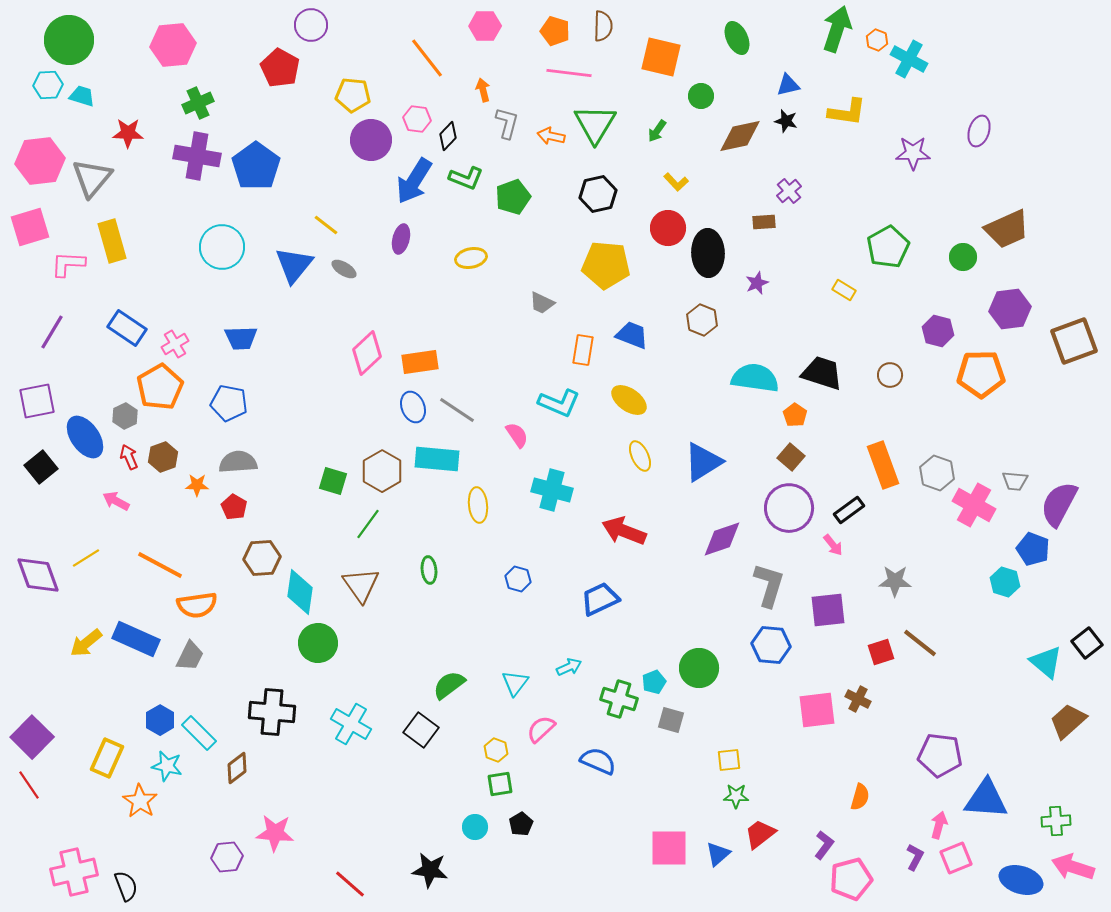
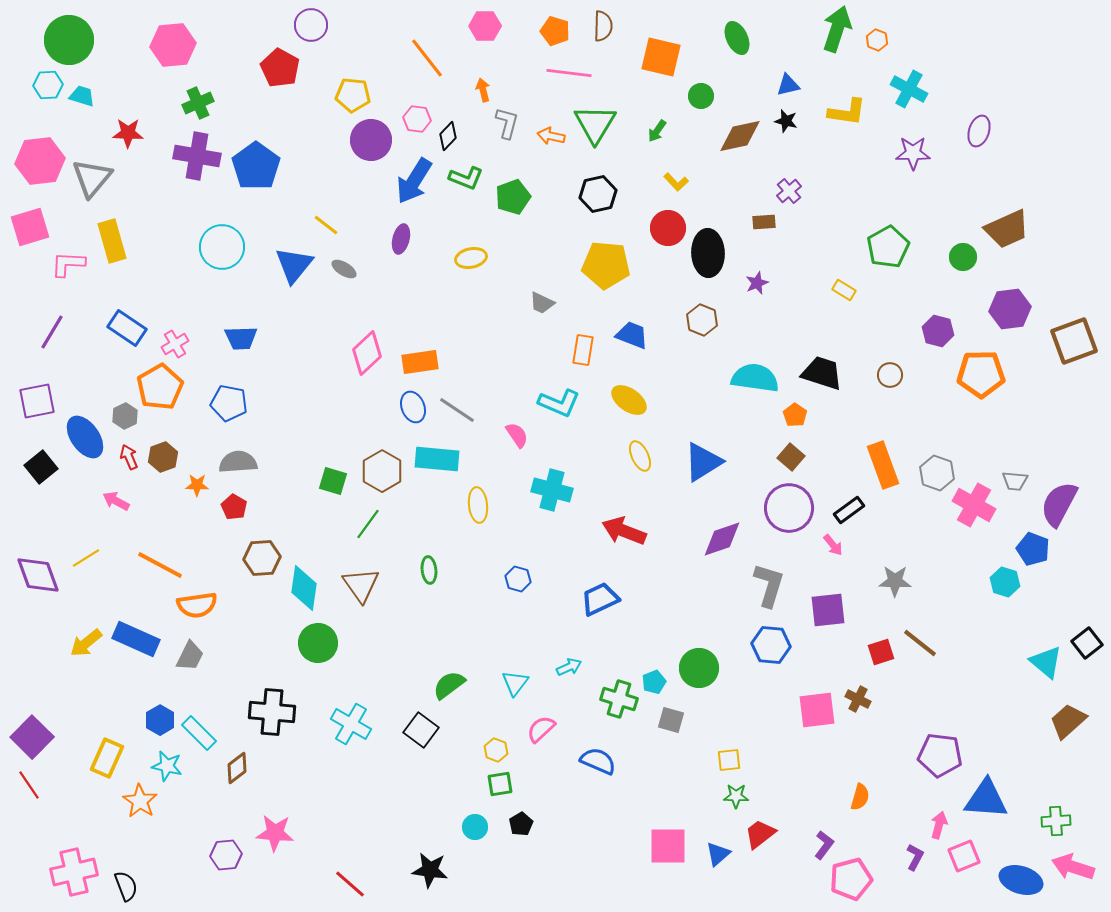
cyan cross at (909, 59): moved 30 px down
cyan diamond at (300, 592): moved 4 px right, 4 px up
pink square at (669, 848): moved 1 px left, 2 px up
purple hexagon at (227, 857): moved 1 px left, 2 px up
pink square at (956, 858): moved 8 px right, 2 px up
